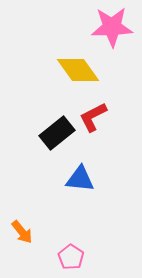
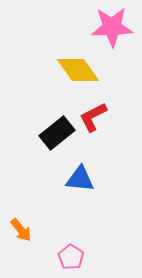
orange arrow: moved 1 px left, 2 px up
